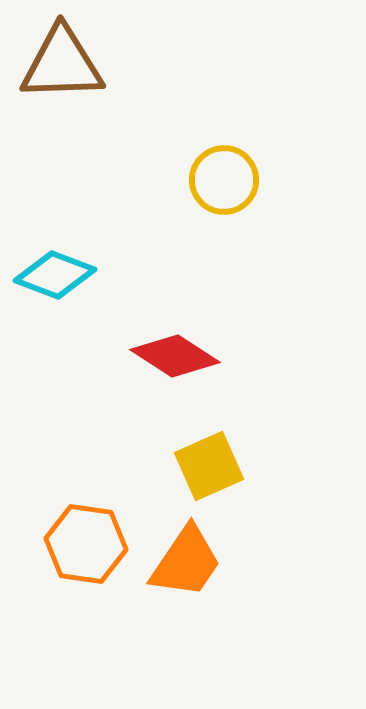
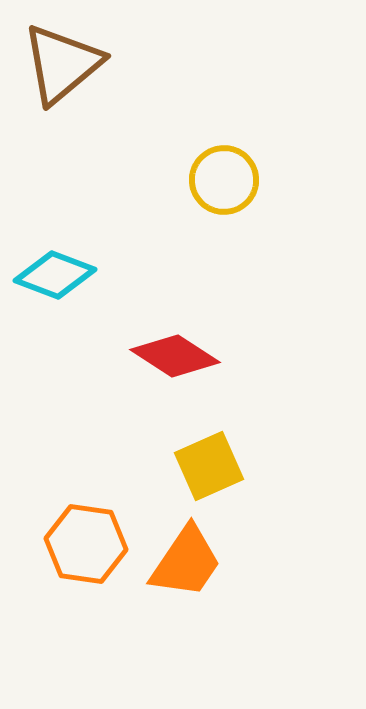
brown triangle: rotated 38 degrees counterclockwise
